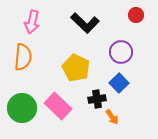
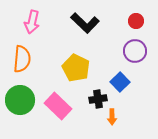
red circle: moved 6 px down
purple circle: moved 14 px right, 1 px up
orange semicircle: moved 1 px left, 2 px down
blue square: moved 1 px right, 1 px up
black cross: moved 1 px right
green circle: moved 2 px left, 8 px up
orange arrow: rotated 35 degrees clockwise
